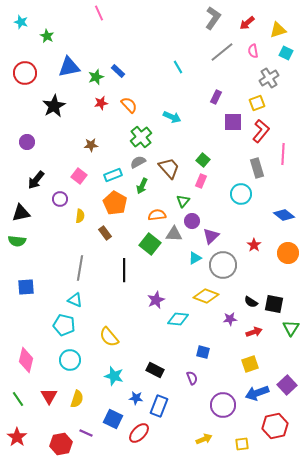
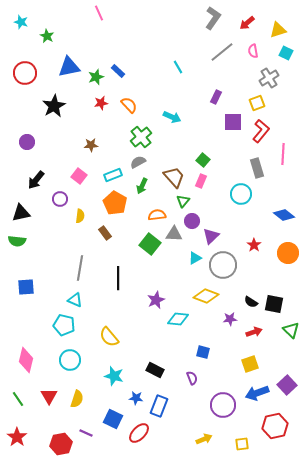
brown trapezoid at (169, 168): moved 5 px right, 9 px down
black line at (124, 270): moved 6 px left, 8 px down
green triangle at (291, 328): moved 2 px down; rotated 18 degrees counterclockwise
